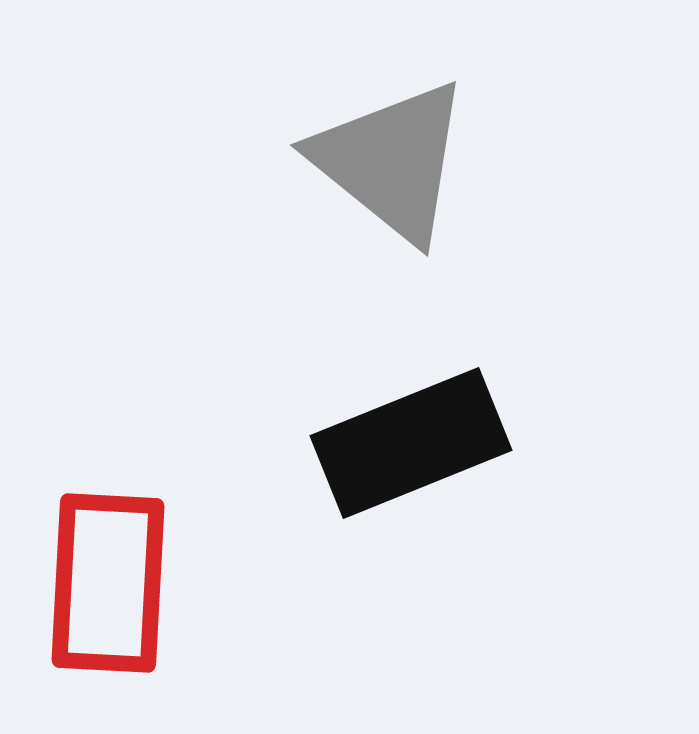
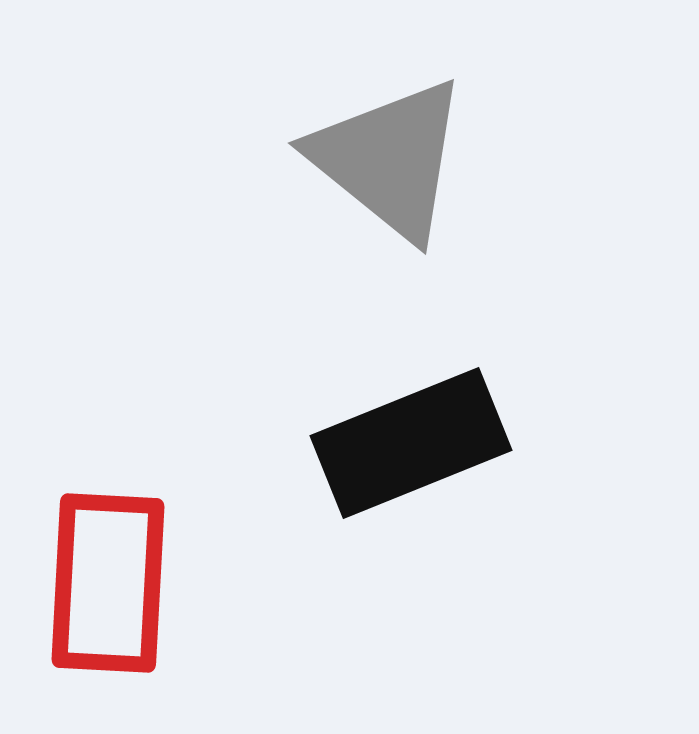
gray triangle: moved 2 px left, 2 px up
